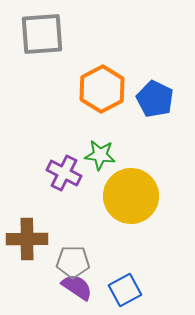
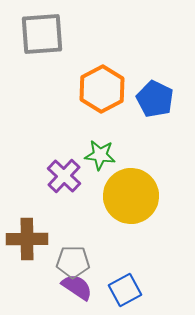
purple cross: moved 3 px down; rotated 16 degrees clockwise
